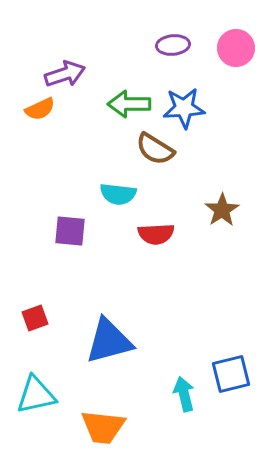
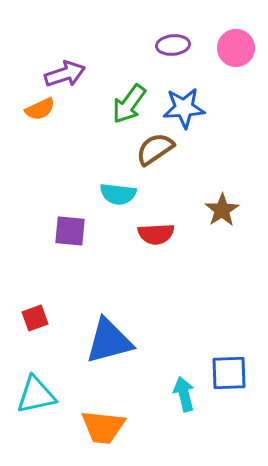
green arrow: rotated 54 degrees counterclockwise
brown semicircle: rotated 114 degrees clockwise
blue square: moved 2 px left, 1 px up; rotated 12 degrees clockwise
